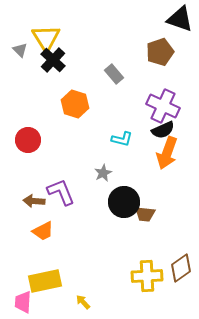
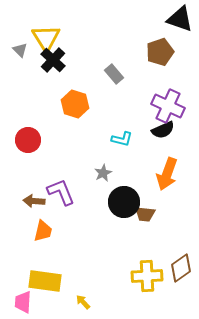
purple cross: moved 5 px right
orange arrow: moved 21 px down
orange trapezoid: rotated 50 degrees counterclockwise
yellow rectangle: rotated 20 degrees clockwise
